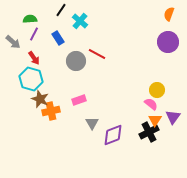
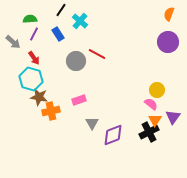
blue rectangle: moved 4 px up
brown star: moved 1 px left, 2 px up; rotated 12 degrees counterclockwise
